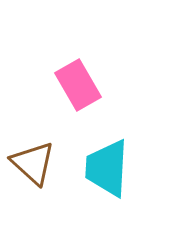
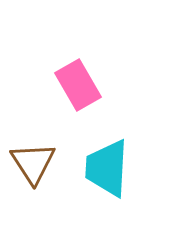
brown triangle: rotated 15 degrees clockwise
